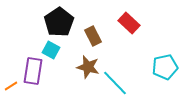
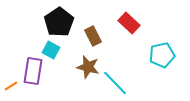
cyan pentagon: moved 3 px left, 12 px up
